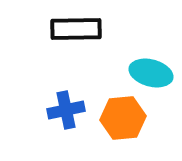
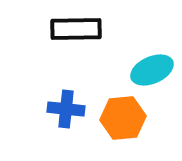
cyan ellipse: moved 1 px right, 3 px up; rotated 39 degrees counterclockwise
blue cross: moved 1 px up; rotated 18 degrees clockwise
